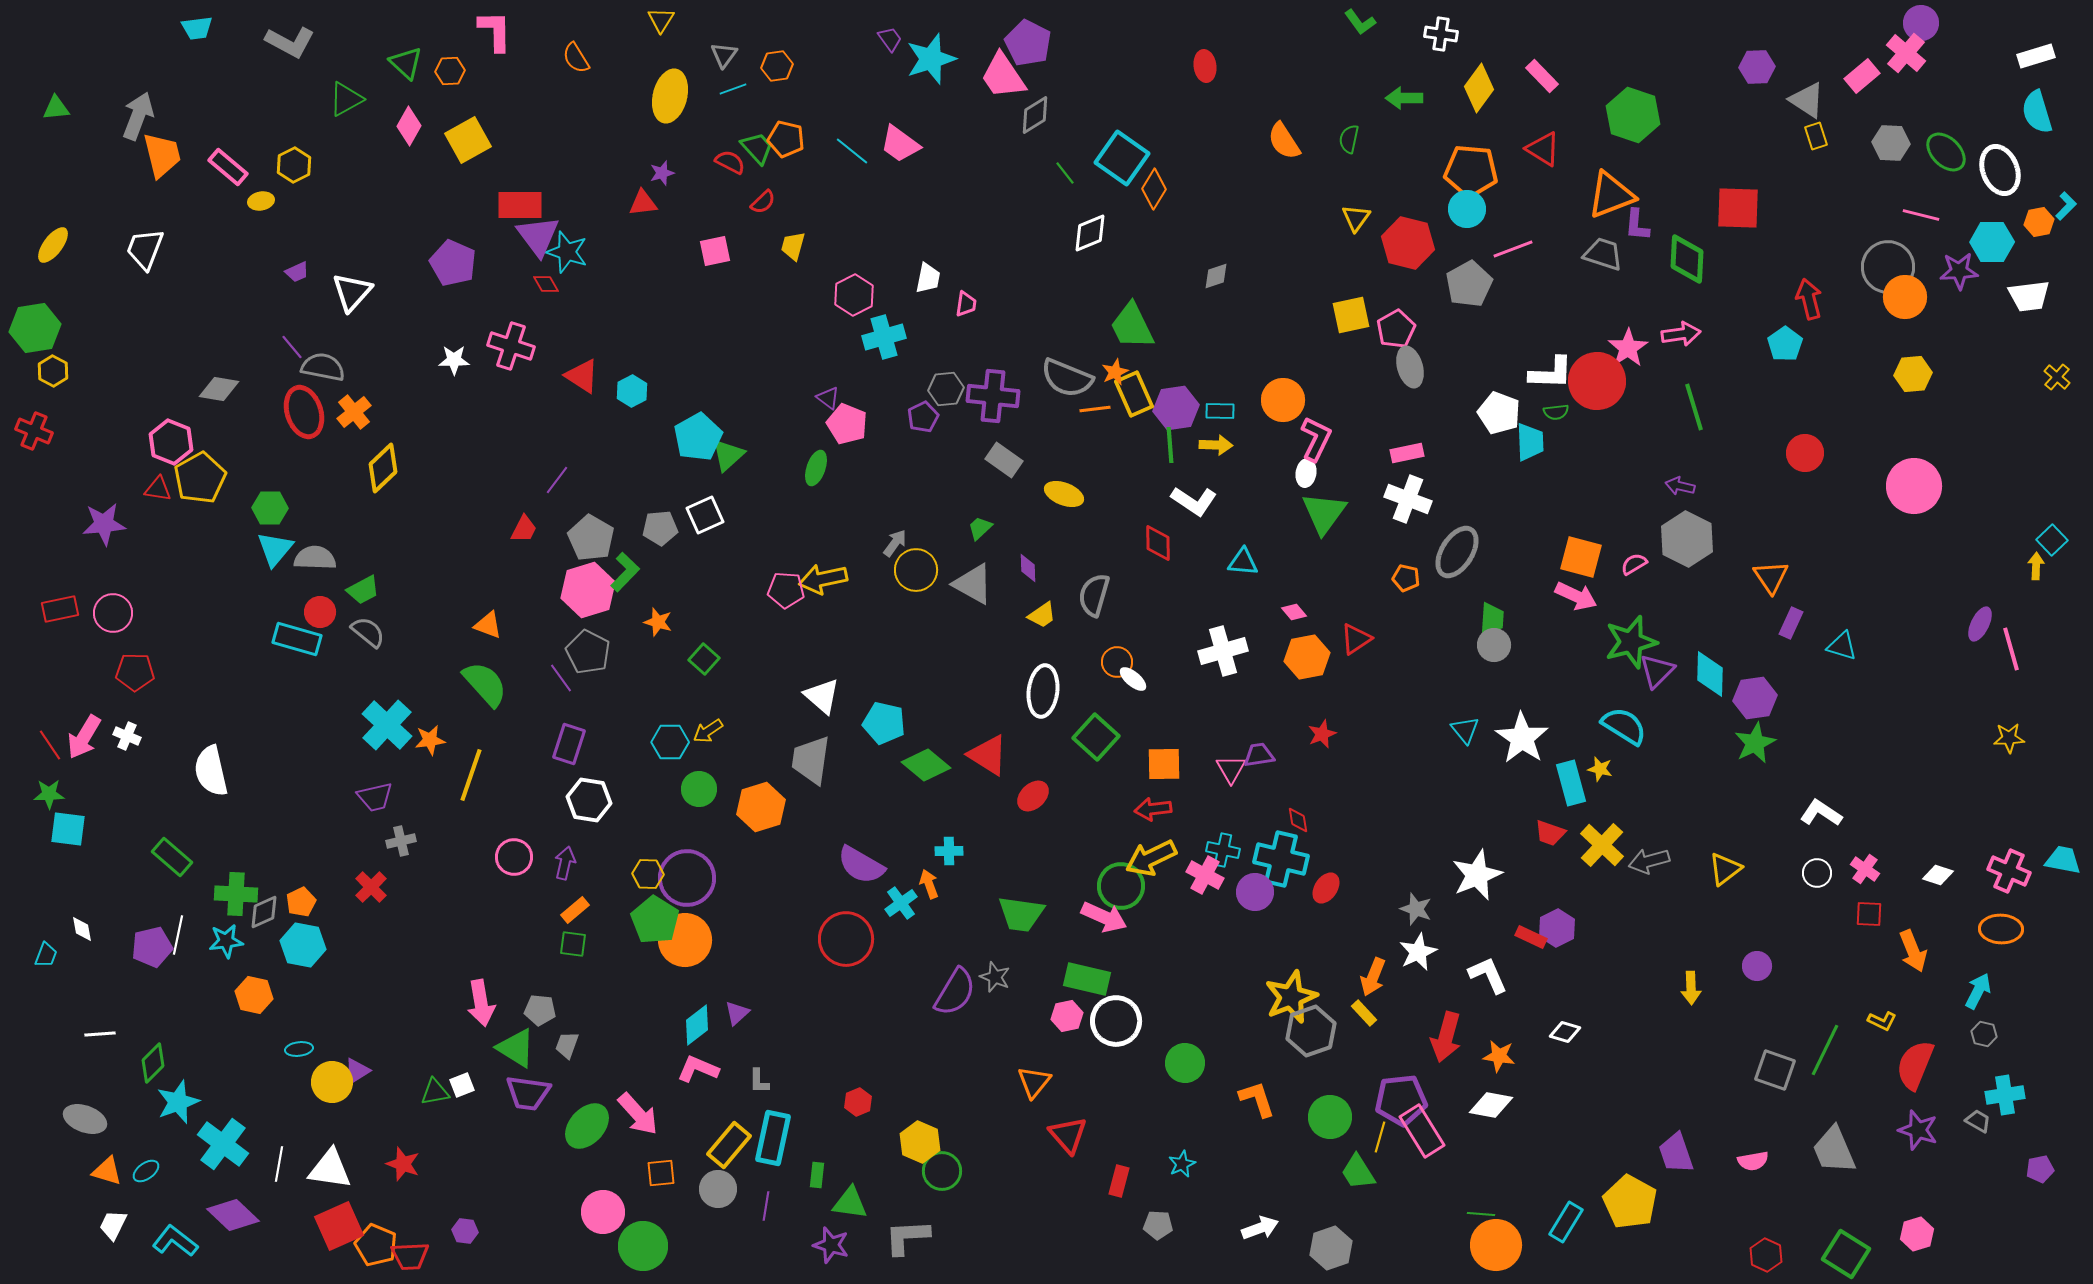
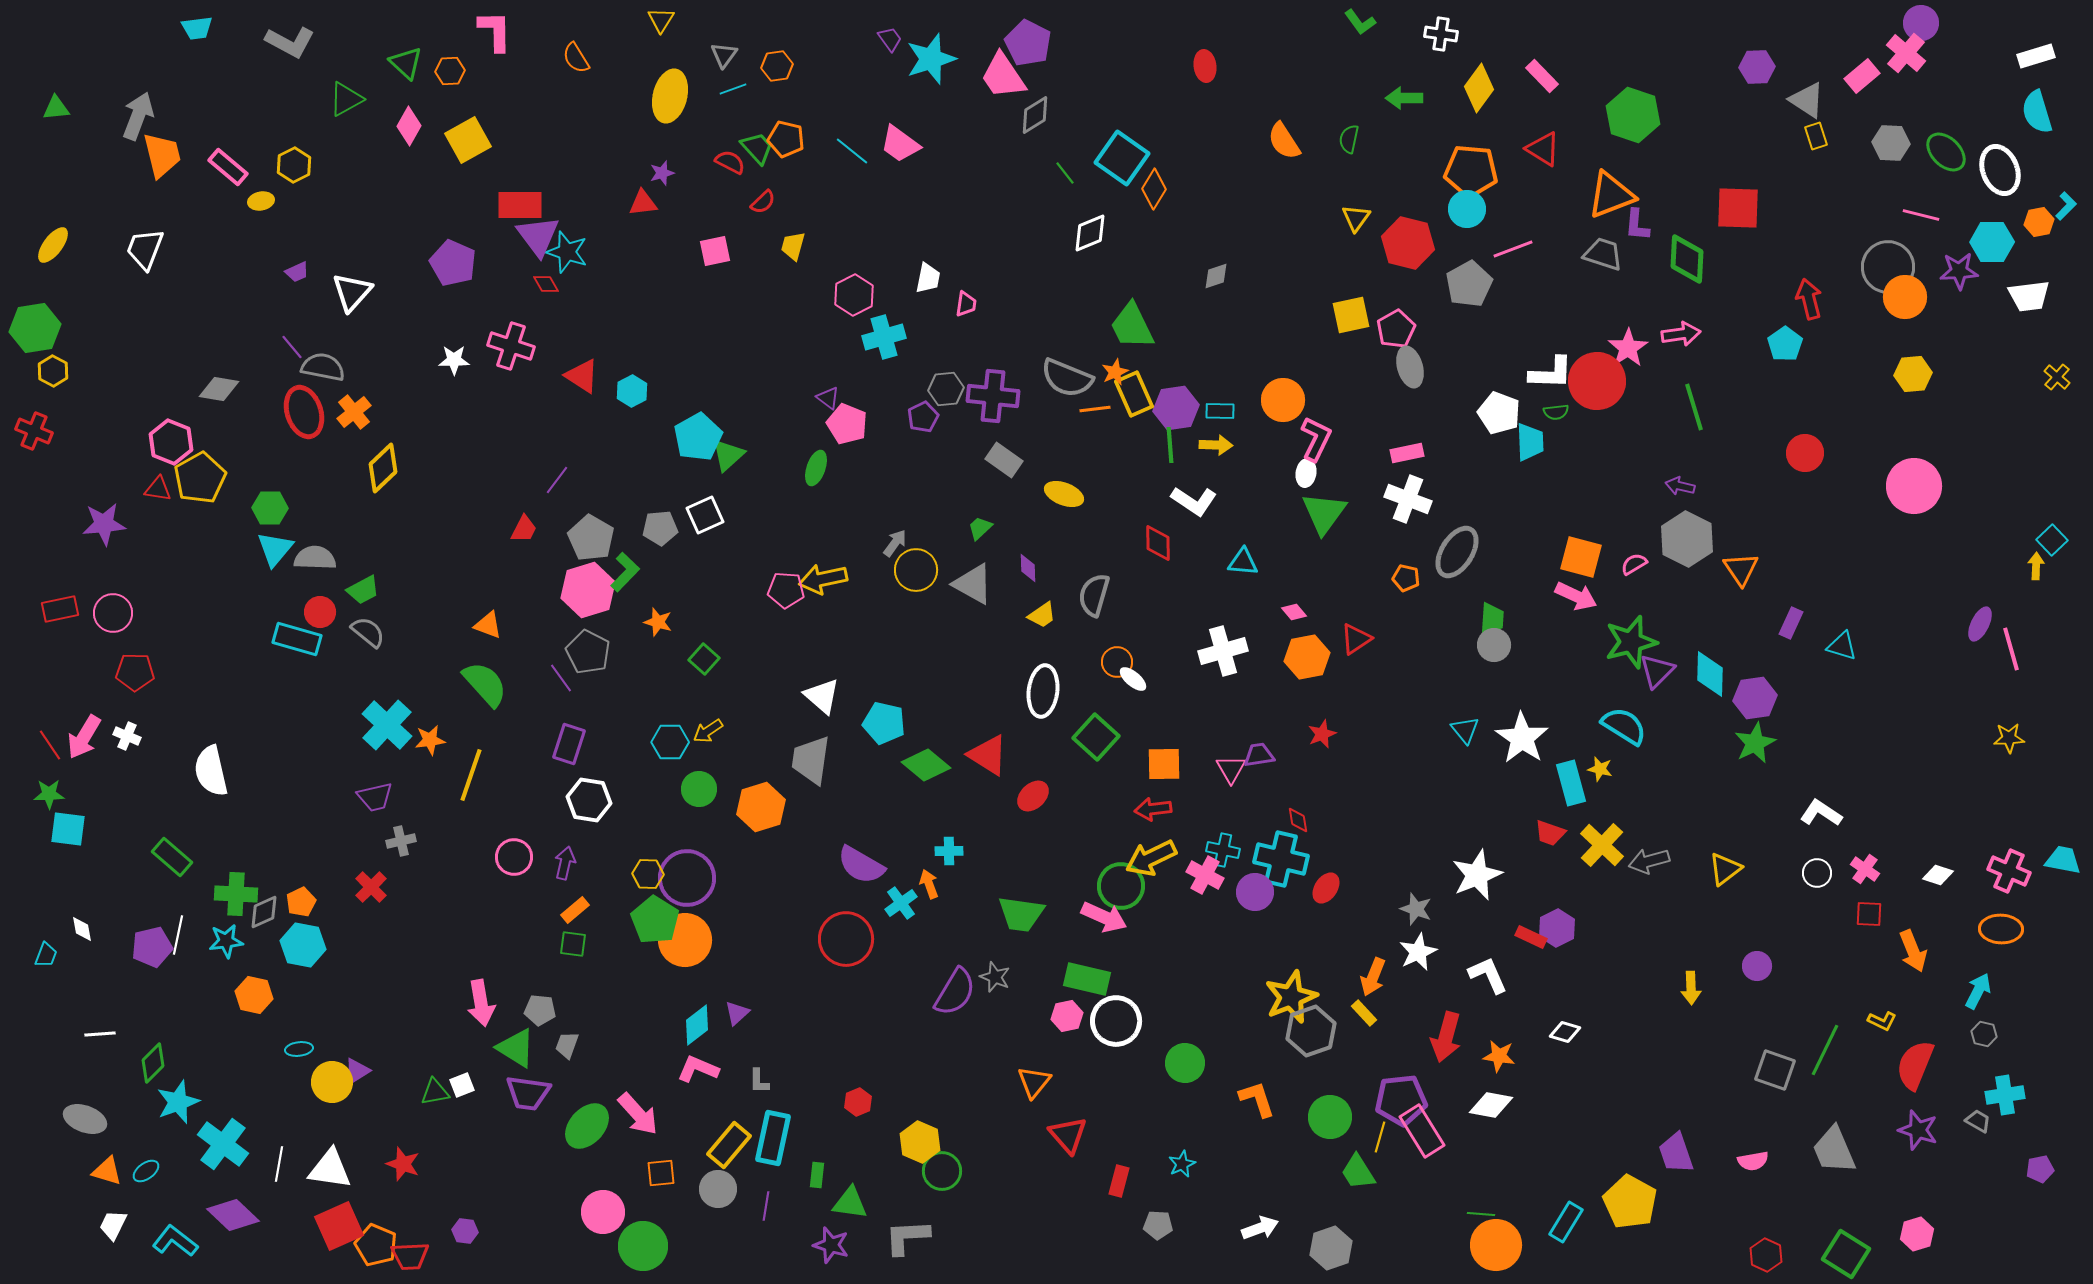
orange triangle at (1771, 577): moved 30 px left, 8 px up
